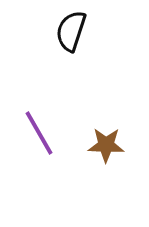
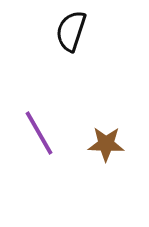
brown star: moved 1 px up
